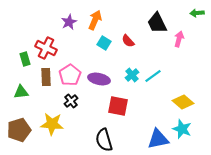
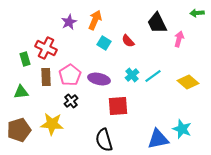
yellow diamond: moved 5 px right, 20 px up
red square: rotated 15 degrees counterclockwise
